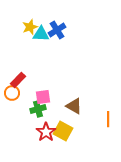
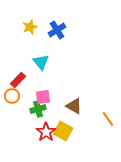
cyan triangle: moved 28 px down; rotated 48 degrees clockwise
orange circle: moved 3 px down
orange line: rotated 35 degrees counterclockwise
